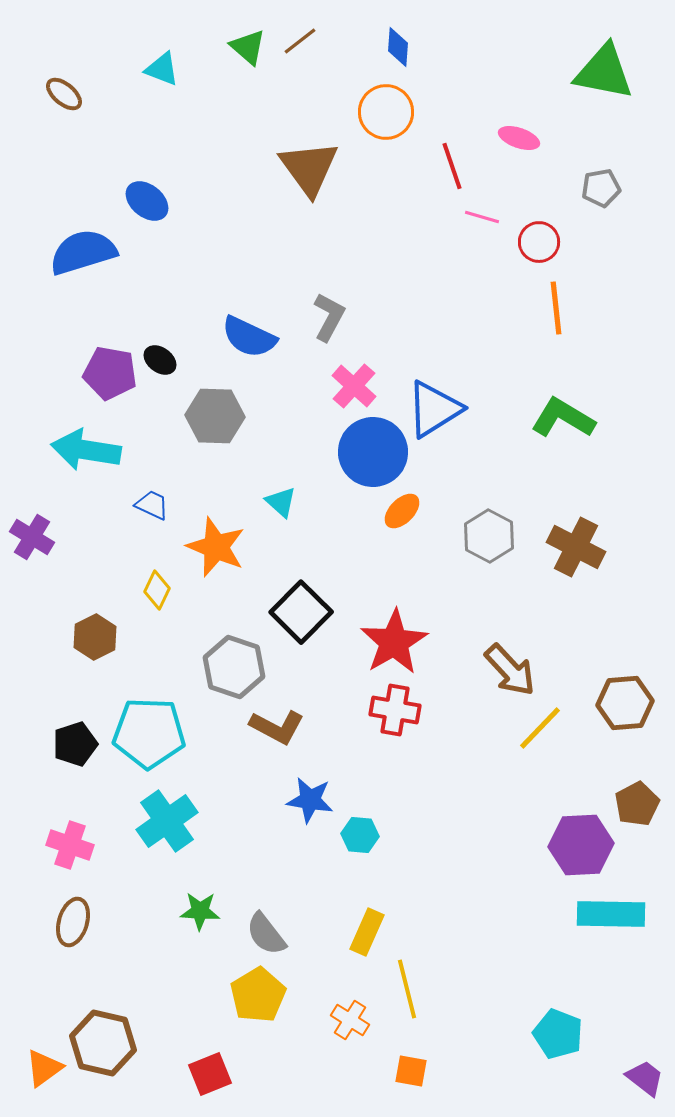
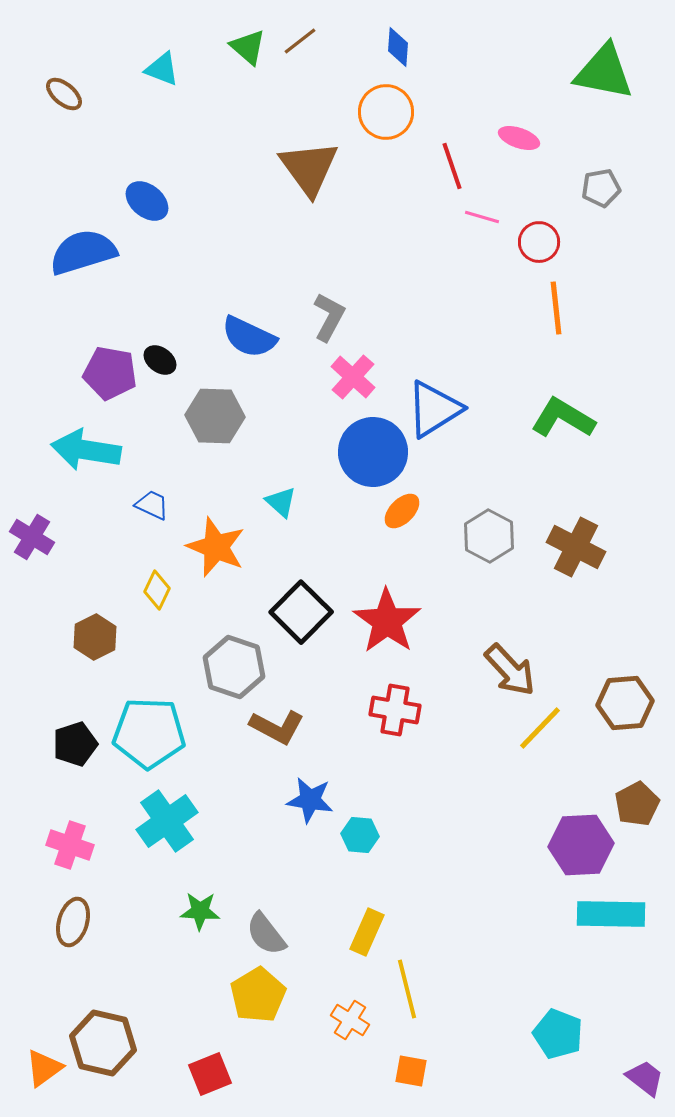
pink cross at (354, 386): moved 1 px left, 9 px up
red star at (394, 642): moved 7 px left, 21 px up; rotated 6 degrees counterclockwise
